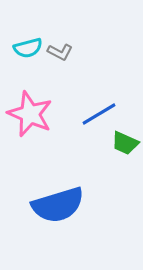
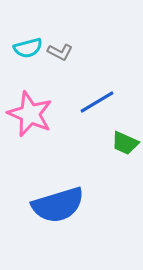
blue line: moved 2 px left, 12 px up
